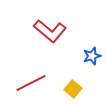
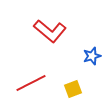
yellow square: rotated 30 degrees clockwise
